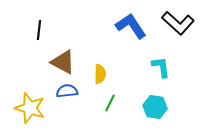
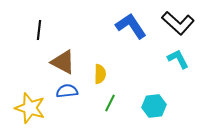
cyan L-shape: moved 17 px right, 8 px up; rotated 20 degrees counterclockwise
cyan hexagon: moved 1 px left, 1 px up; rotated 15 degrees counterclockwise
